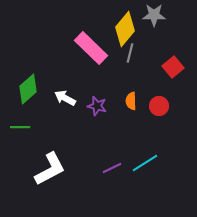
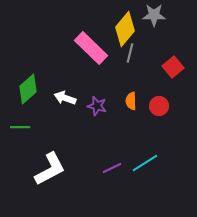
white arrow: rotated 10 degrees counterclockwise
